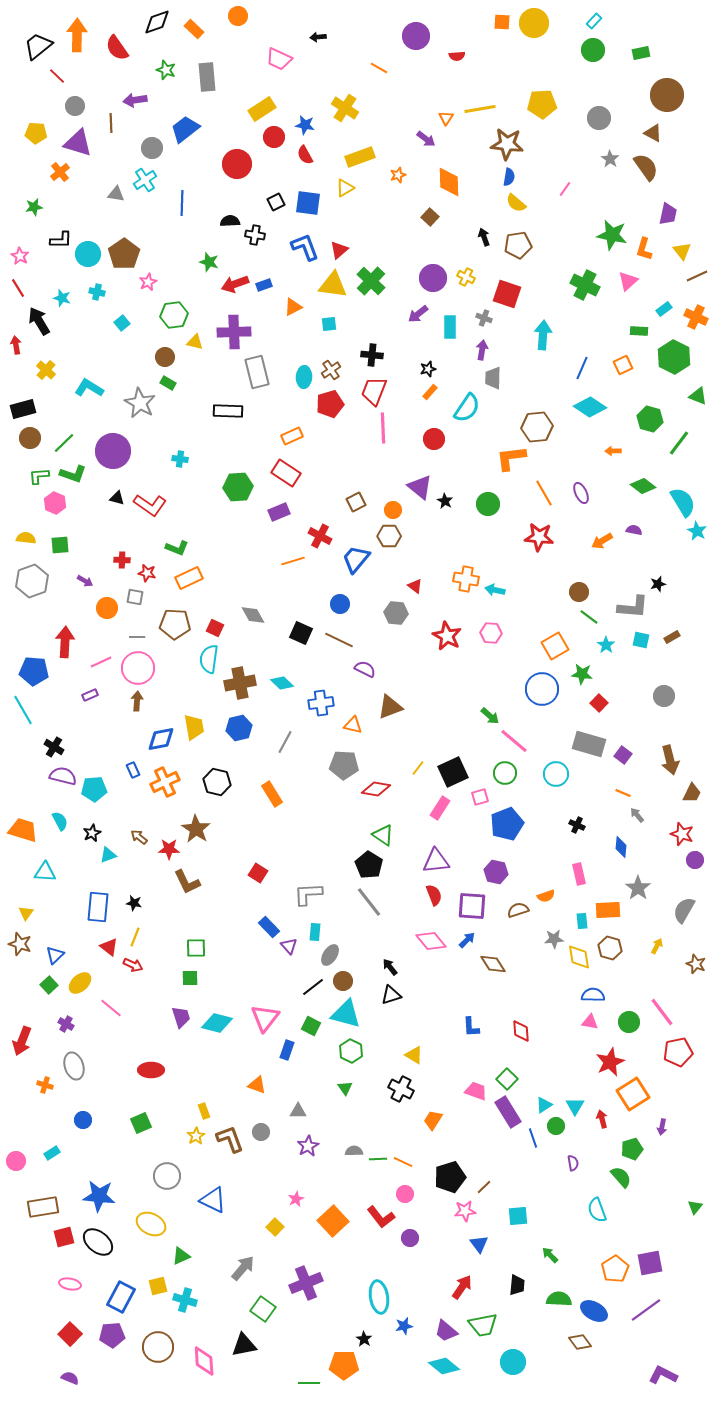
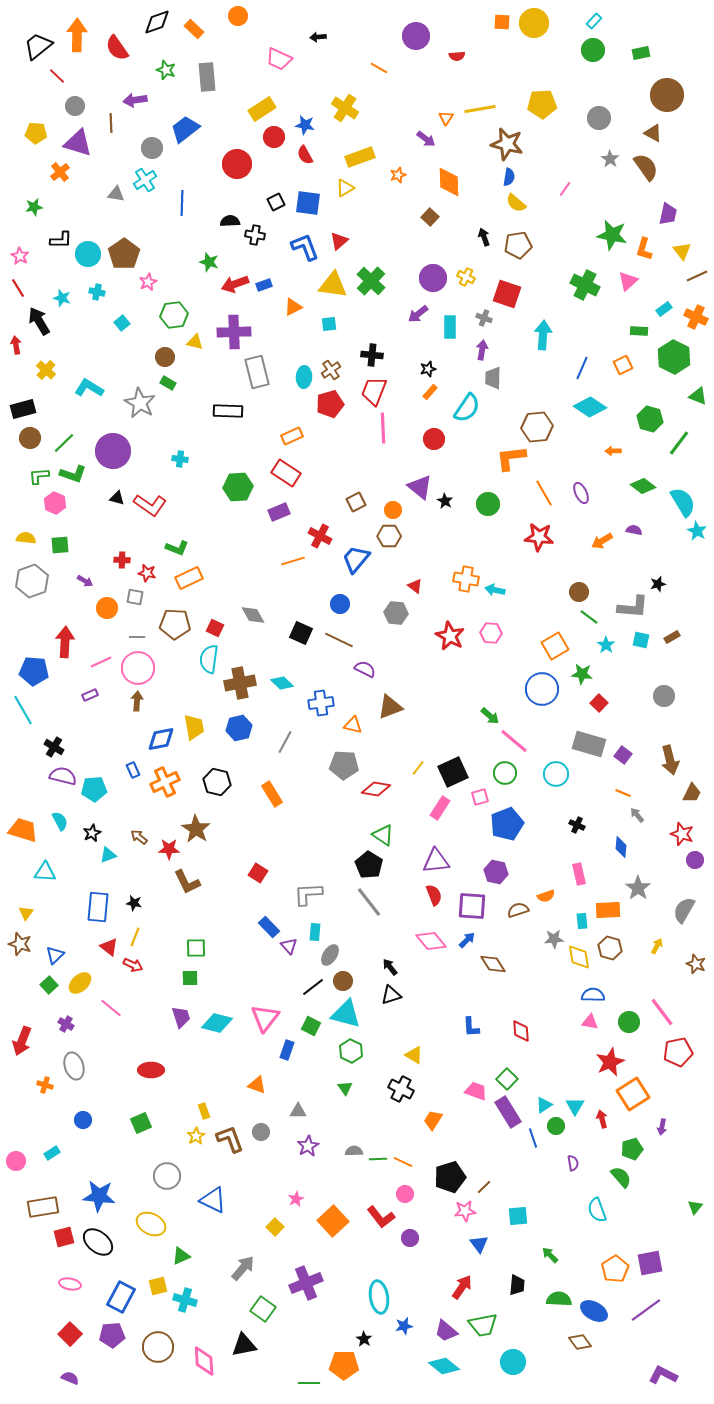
brown star at (507, 144): rotated 8 degrees clockwise
red triangle at (339, 250): moved 9 px up
red star at (447, 636): moved 3 px right
